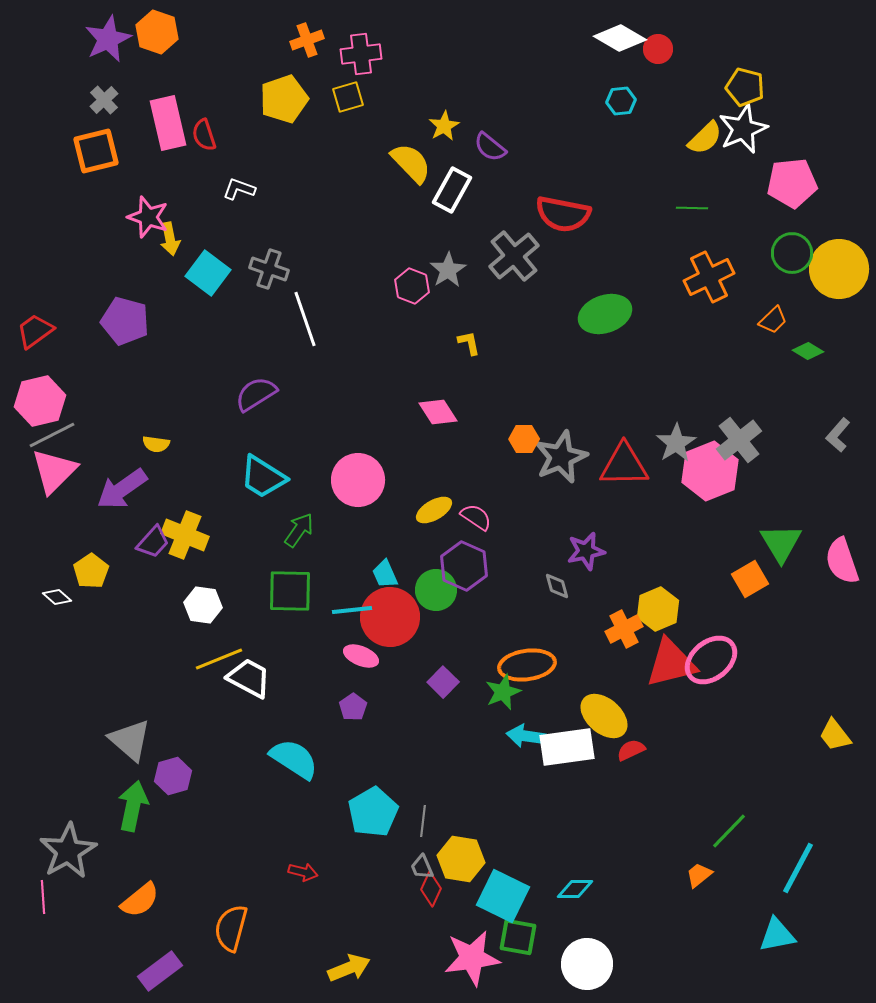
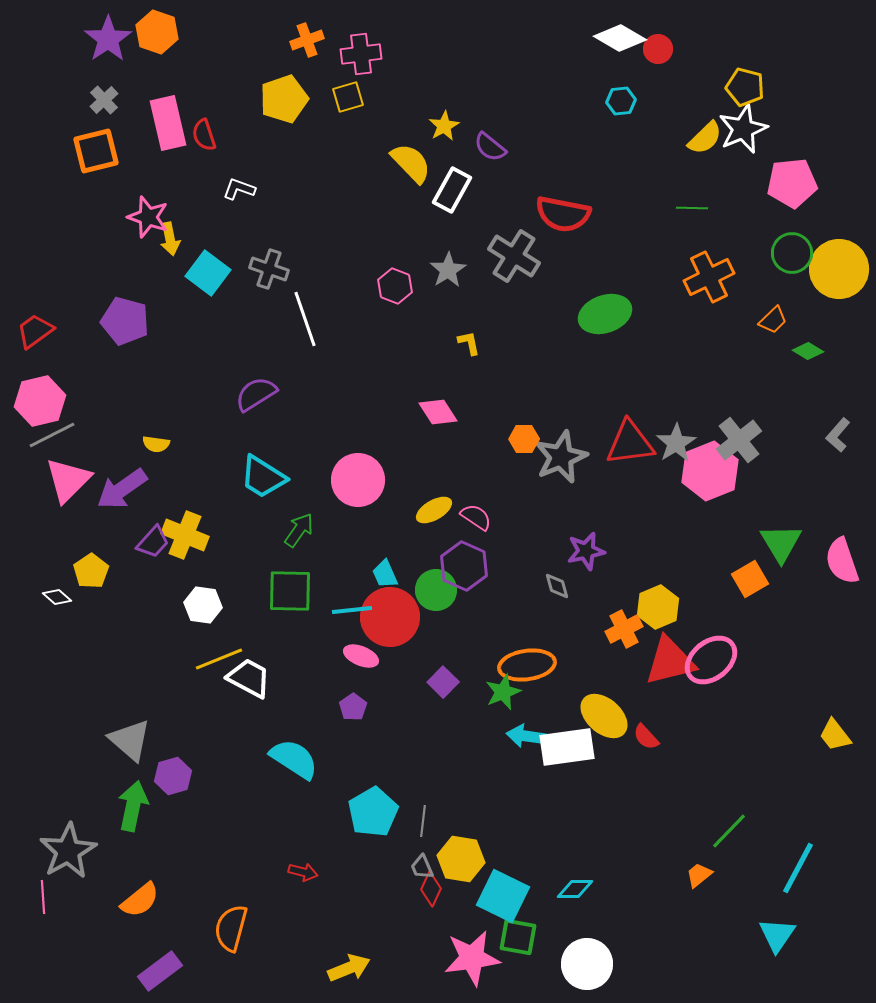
purple star at (108, 39): rotated 9 degrees counterclockwise
gray cross at (514, 256): rotated 18 degrees counterclockwise
pink hexagon at (412, 286): moved 17 px left
red triangle at (624, 465): moved 6 px right, 22 px up; rotated 6 degrees counterclockwise
pink triangle at (54, 471): moved 14 px right, 9 px down
yellow hexagon at (658, 609): moved 2 px up
red triangle at (671, 663): moved 1 px left, 2 px up
red semicircle at (631, 750): moved 15 px right, 13 px up; rotated 108 degrees counterclockwise
cyan triangle at (777, 935): rotated 45 degrees counterclockwise
